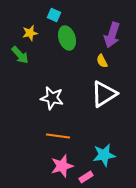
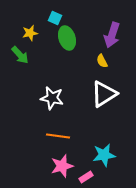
cyan square: moved 1 px right, 3 px down
